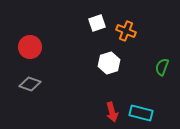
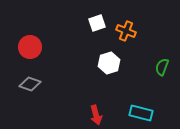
red arrow: moved 16 px left, 3 px down
